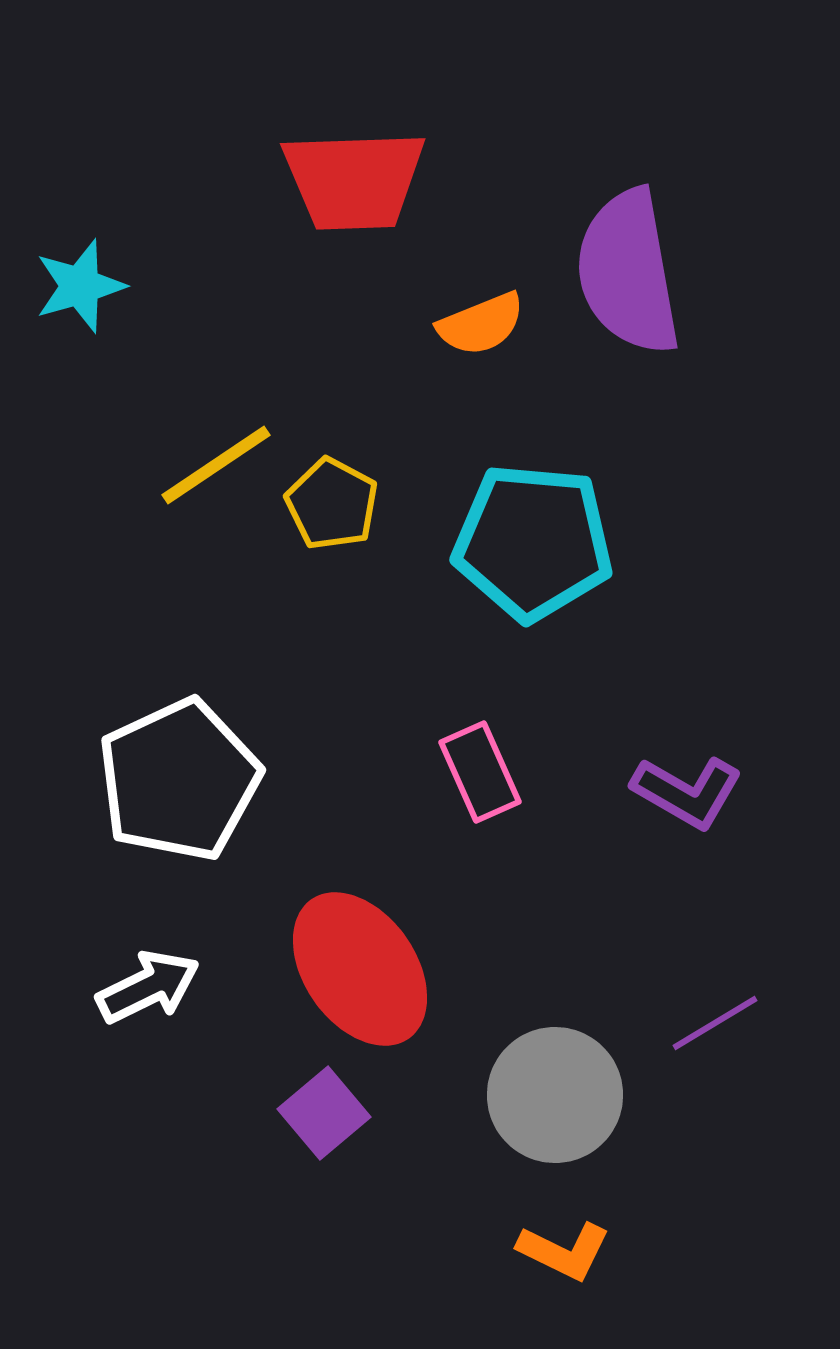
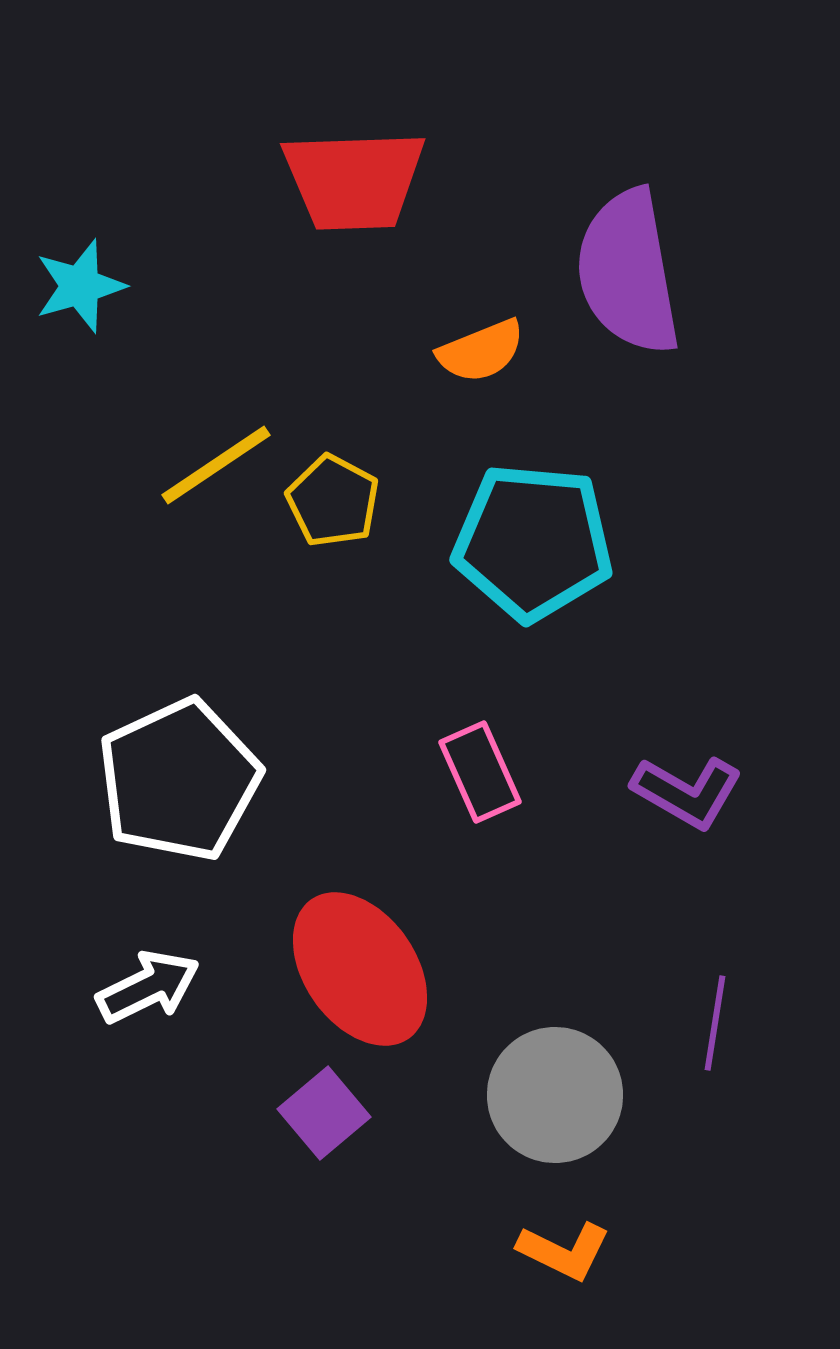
orange semicircle: moved 27 px down
yellow pentagon: moved 1 px right, 3 px up
purple line: rotated 50 degrees counterclockwise
